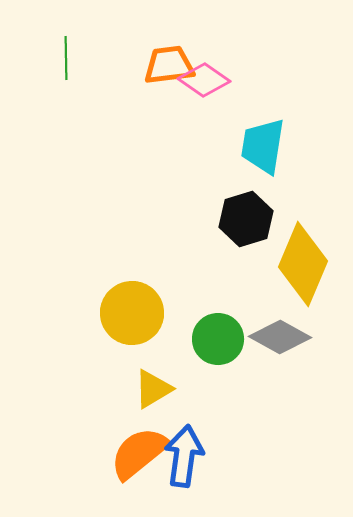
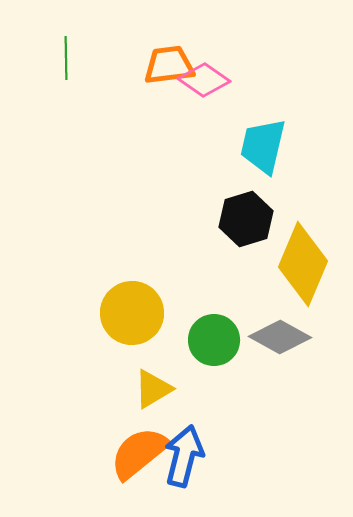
cyan trapezoid: rotated 4 degrees clockwise
green circle: moved 4 px left, 1 px down
blue arrow: rotated 6 degrees clockwise
